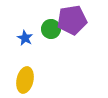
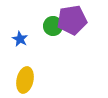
green circle: moved 2 px right, 3 px up
blue star: moved 5 px left, 1 px down
